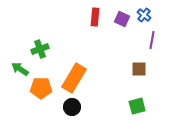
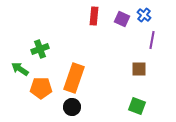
red rectangle: moved 1 px left, 1 px up
orange rectangle: rotated 12 degrees counterclockwise
green square: rotated 36 degrees clockwise
